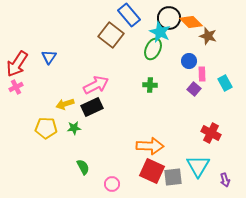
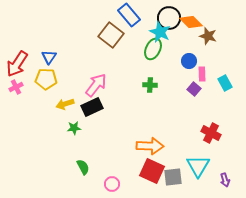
pink arrow: rotated 25 degrees counterclockwise
yellow pentagon: moved 49 px up
